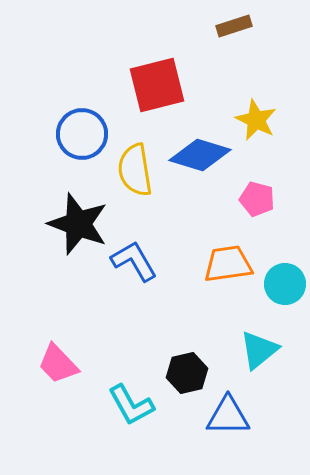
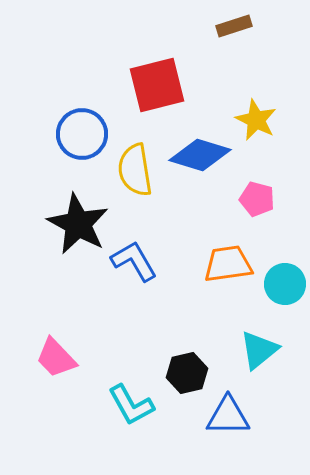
black star: rotated 8 degrees clockwise
pink trapezoid: moved 2 px left, 6 px up
